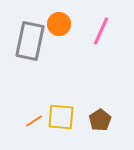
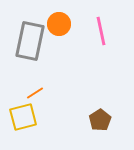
pink line: rotated 36 degrees counterclockwise
yellow square: moved 38 px left; rotated 20 degrees counterclockwise
orange line: moved 1 px right, 28 px up
